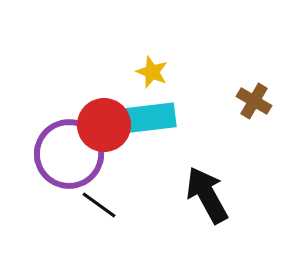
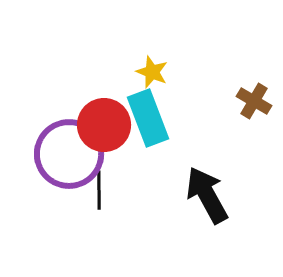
cyan rectangle: rotated 76 degrees clockwise
black line: moved 15 px up; rotated 54 degrees clockwise
